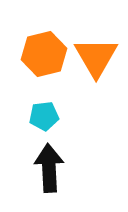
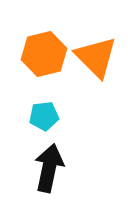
orange triangle: rotated 15 degrees counterclockwise
black arrow: rotated 15 degrees clockwise
